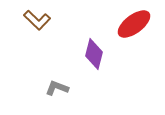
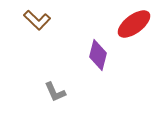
purple diamond: moved 4 px right, 1 px down
gray L-shape: moved 2 px left, 4 px down; rotated 135 degrees counterclockwise
